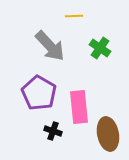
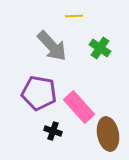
gray arrow: moved 2 px right
purple pentagon: rotated 20 degrees counterclockwise
pink rectangle: rotated 36 degrees counterclockwise
